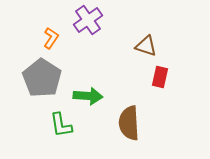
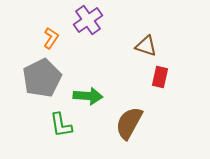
gray pentagon: rotated 12 degrees clockwise
brown semicircle: rotated 32 degrees clockwise
